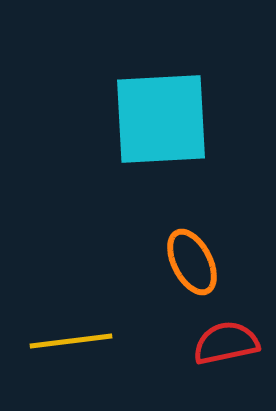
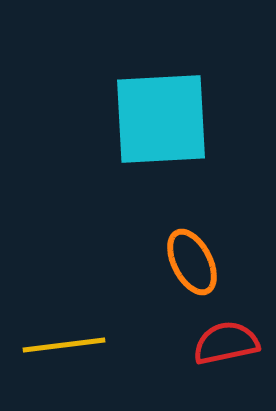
yellow line: moved 7 px left, 4 px down
